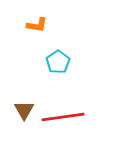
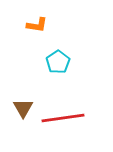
brown triangle: moved 1 px left, 2 px up
red line: moved 1 px down
